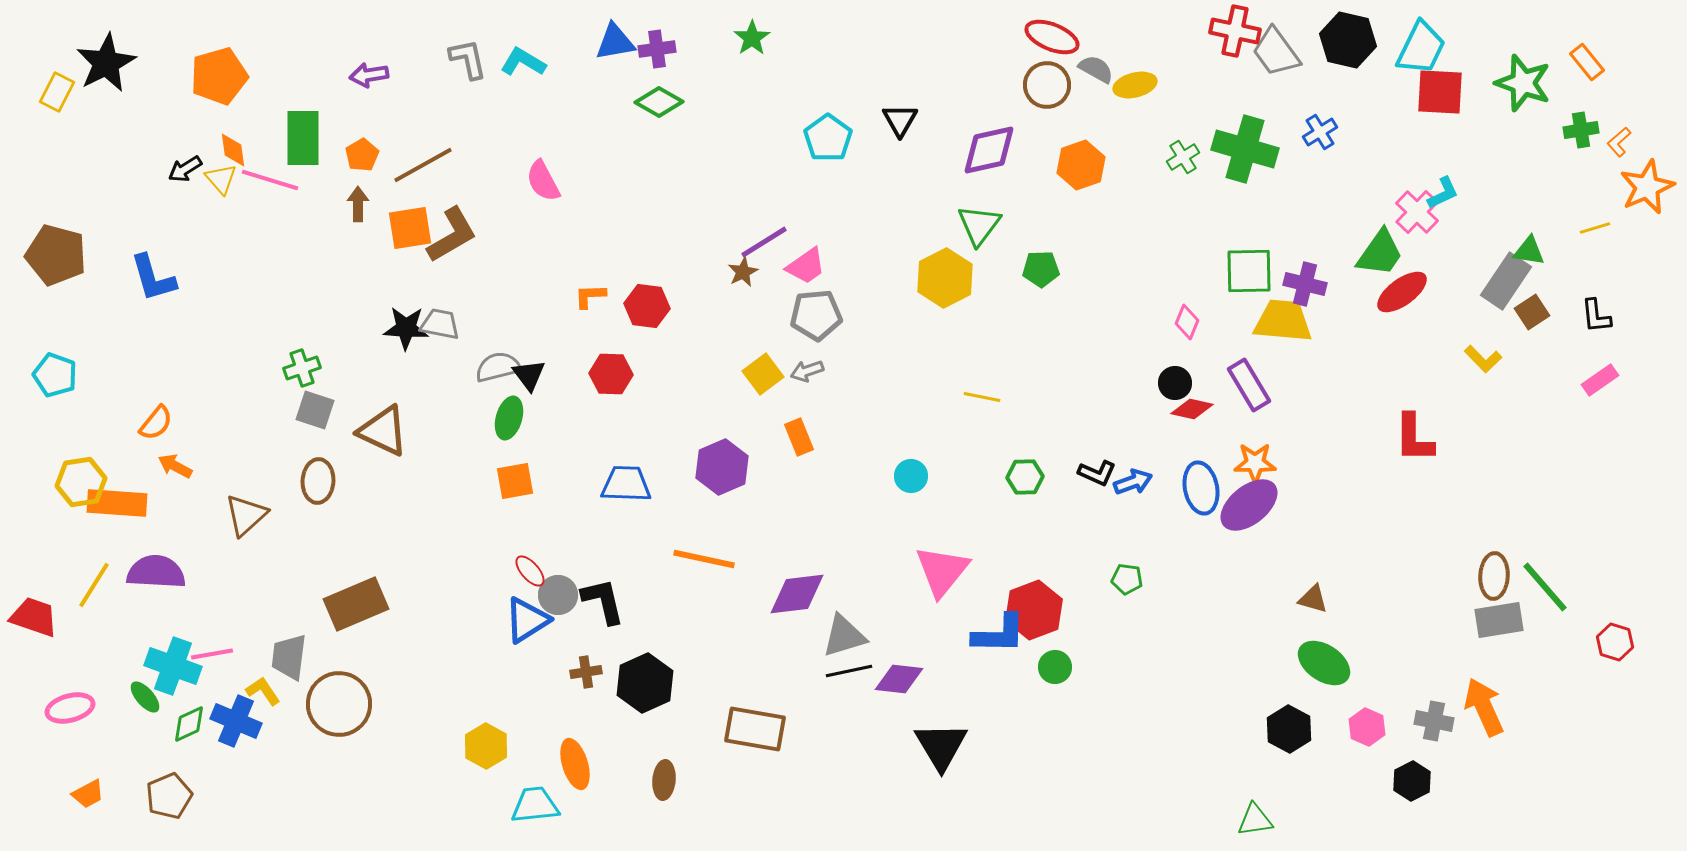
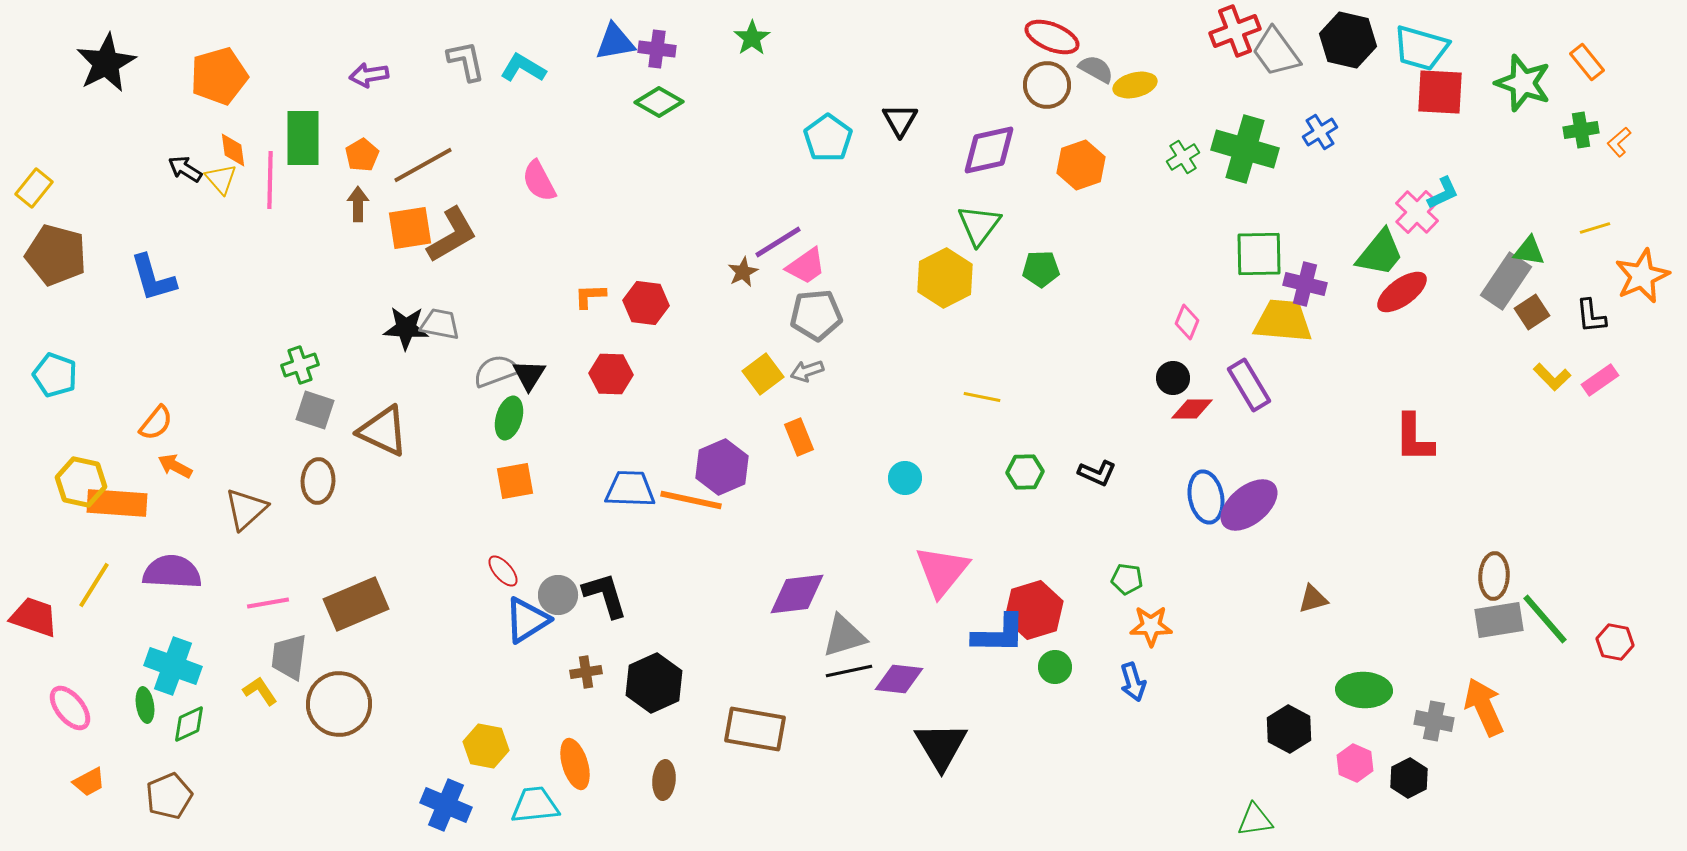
red cross at (1235, 31): rotated 33 degrees counterclockwise
cyan trapezoid at (1421, 48): rotated 80 degrees clockwise
purple cross at (657, 49): rotated 15 degrees clockwise
gray L-shape at (468, 59): moved 2 px left, 2 px down
cyan L-shape at (523, 62): moved 6 px down
yellow rectangle at (57, 92): moved 23 px left, 96 px down; rotated 12 degrees clockwise
black arrow at (185, 169): rotated 64 degrees clockwise
pink line at (270, 180): rotated 74 degrees clockwise
pink semicircle at (543, 181): moved 4 px left
orange star at (1647, 187): moved 5 px left, 89 px down
purple line at (764, 242): moved 14 px right
green trapezoid at (1380, 253): rotated 4 degrees clockwise
green square at (1249, 271): moved 10 px right, 17 px up
red hexagon at (647, 306): moved 1 px left, 3 px up
black L-shape at (1596, 316): moved 5 px left
yellow L-shape at (1483, 359): moved 69 px right, 18 px down
gray semicircle at (498, 367): moved 2 px left, 4 px down; rotated 6 degrees counterclockwise
green cross at (302, 368): moved 2 px left, 3 px up
black triangle at (529, 375): rotated 9 degrees clockwise
black circle at (1175, 383): moved 2 px left, 5 px up
red diamond at (1192, 409): rotated 12 degrees counterclockwise
orange star at (1255, 463): moved 104 px left, 163 px down
cyan circle at (911, 476): moved 6 px left, 2 px down
green hexagon at (1025, 477): moved 5 px up
yellow hexagon at (81, 482): rotated 21 degrees clockwise
blue arrow at (1133, 482): moved 200 px down; rotated 93 degrees clockwise
blue trapezoid at (626, 484): moved 4 px right, 5 px down
blue ellipse at (1201, 488): moved 5 px right, 9 px down
brown triangle at (246, 515): moved 6 px up
orange line at (704, 559): moved 13 px left, 59 px up
red ellipse at (530, 571): moved 27 px left
purple semicircle at (156, 572): moved 16 px right
green line at (1545, 587): moved 32 px down
brown triangle at (1313, 599): rotated 32 degrees counterclockwise
black L-shape at (603, 601): moved 2 px right, 6 px up; rotated 4 degrees counterclockwise
red hexagon at (1034, 610): rotated 4 degrees clockwise
red hexagon at (1615, 642): rotated 6 degrees counterclockwise
pink line at (212, 654): moved 56 px right, 51 px up
green ellipse at (1324, 663): moved 40 px right, 27 px down; rotated 32 degrees counterclockwise
black hexagon at (645, 683): moved 9 px right
yellow L-shape at (263, 691): moved 3 px left
green ellipse at (145, 697): moved 8 px down; rotated 32 degrees clockwise
pink ellipse at (70, 708): rotated 66 degrees clockwise
blue cross at (236, 721): moved 210 px right, 84 px down
pink hexagon at (1367, 727): moved 12 px left, 36 px down
yellow hexagon at (486, 746): rotated 18 degrees counterclockwise
black hexagon at (1412, 781): moved 3 px left, 3 px up
orange trapezoid at (88, 794): moved 1 px right, 12 px up
